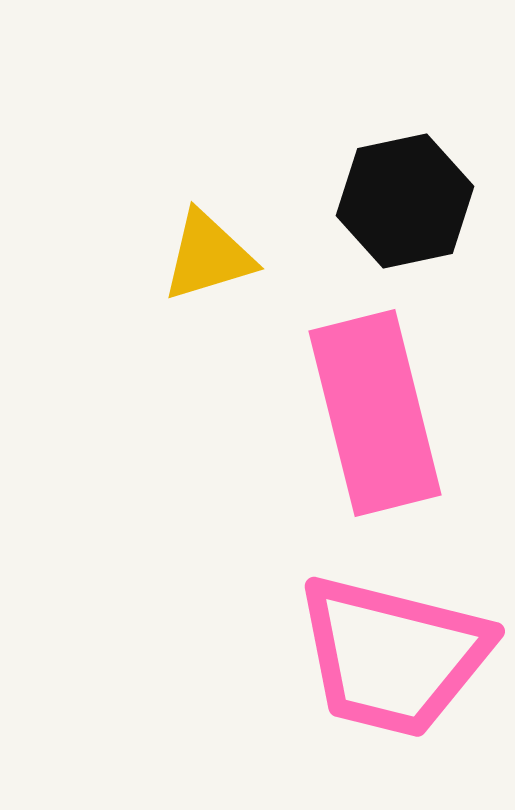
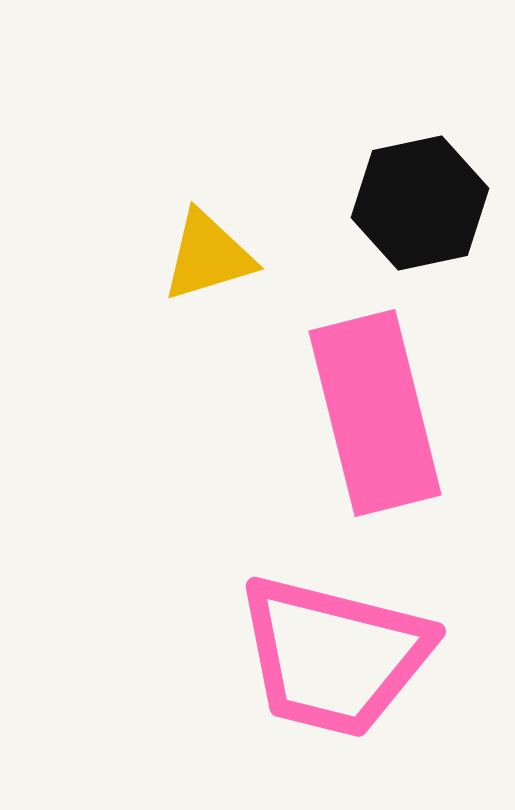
black hexagon: moved 15 px right, 2 px down
pink trapezoid: moved 59 px left
